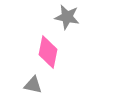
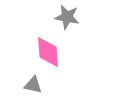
pink diamond: rotated 16 degrees counterclockwise
